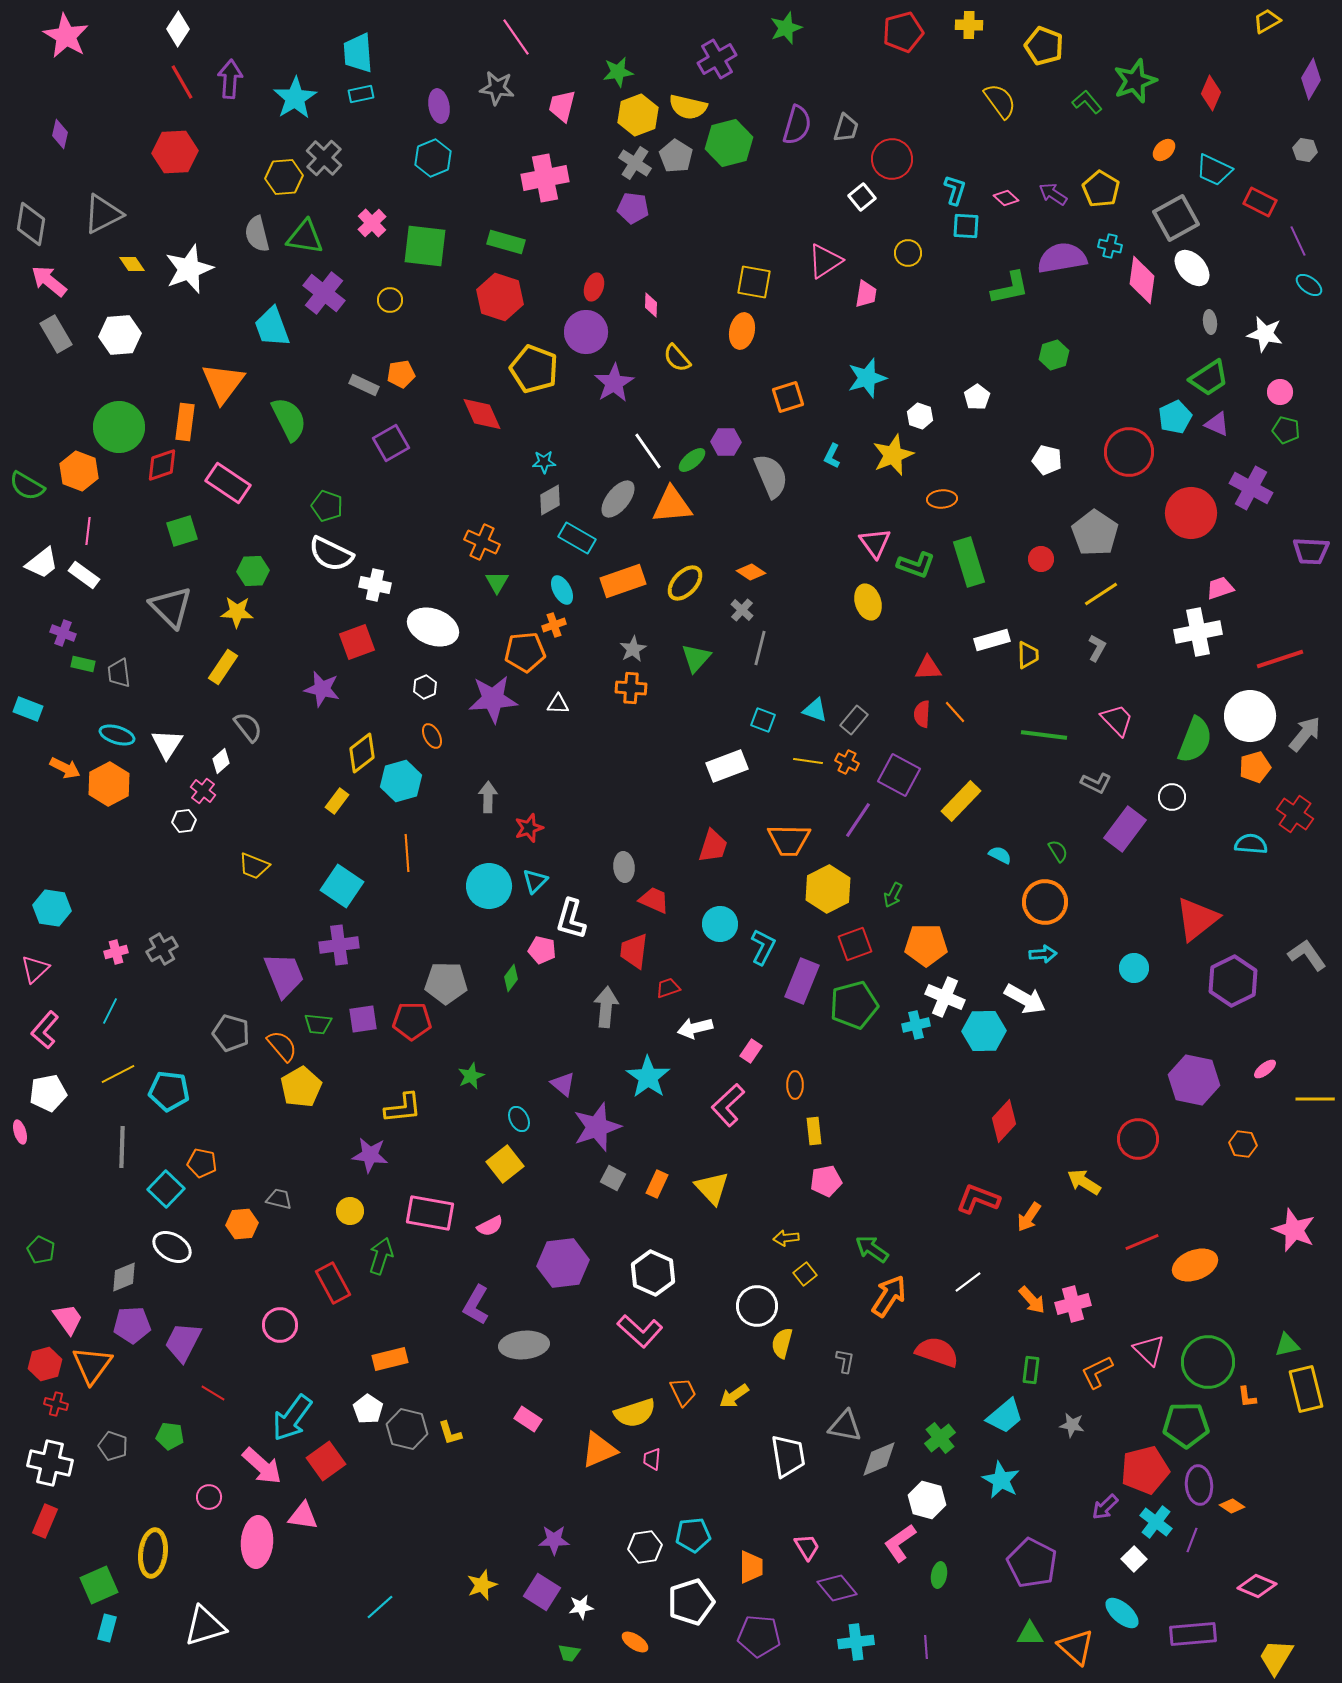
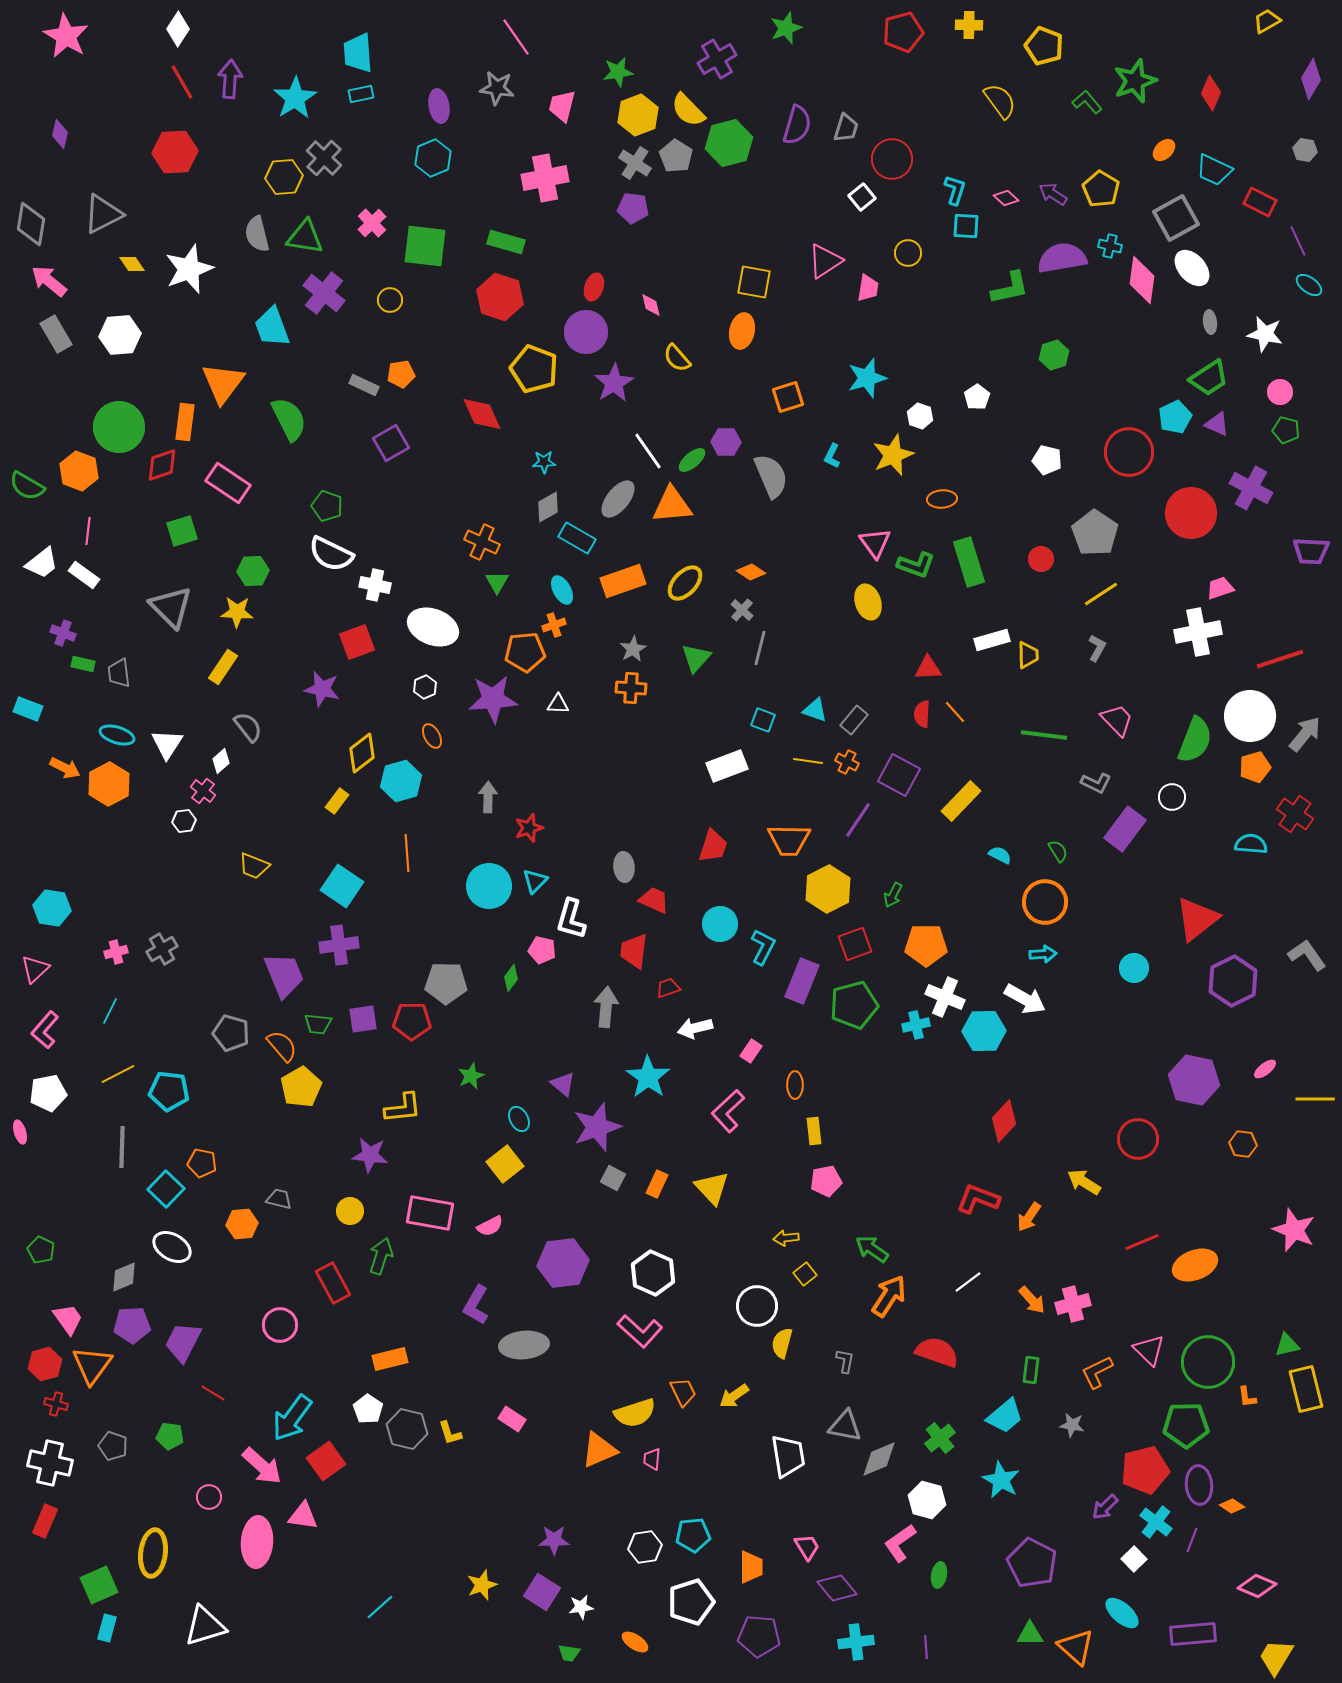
yellow semicircle at (688, 107): moved 3 px down; rotated 33 degrees clockwise
pink trapezoid at (866, 294): moved 2 px right, 6 px up
pink diamond at (651, 305): rotated 15 degrees counterclockwise
gray diamond at (550, 500): moved 2 px left, 7 px down
pink L-shape at (728, 1105): moved 6 px down
pink rectangle at (528, 1419): moved 16 px left
